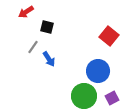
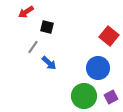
blue arrow: moved 4 px down; rotated 14 degrees counterclockwise
blue circle: moved 3 px up
purple square: moved 1 px left, 1 px up
